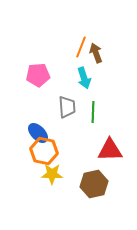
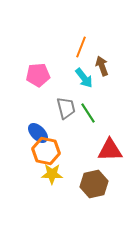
brown arrow: moved 6 px right, 13 px down
cyan arrow: rotated 20 degrees counterclockwise
gray trapezoid: moved 1 px left, 1 px down; rotated 10 degrees counterclockwise
green line: moved 5 px left, 1 px down; rotated 35 degrees counterclockwise
orange hexagon: moved 2 px right
